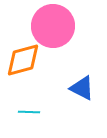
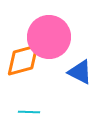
pink circle: moved 4 px left, 11 px down
blue triangle: moved 2 px left, 16 px up
